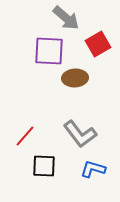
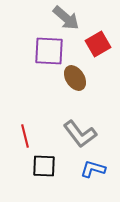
brown ellipse: rotated 60 degrees clockwise
red line: rotated 55 degrees counterclockwise
